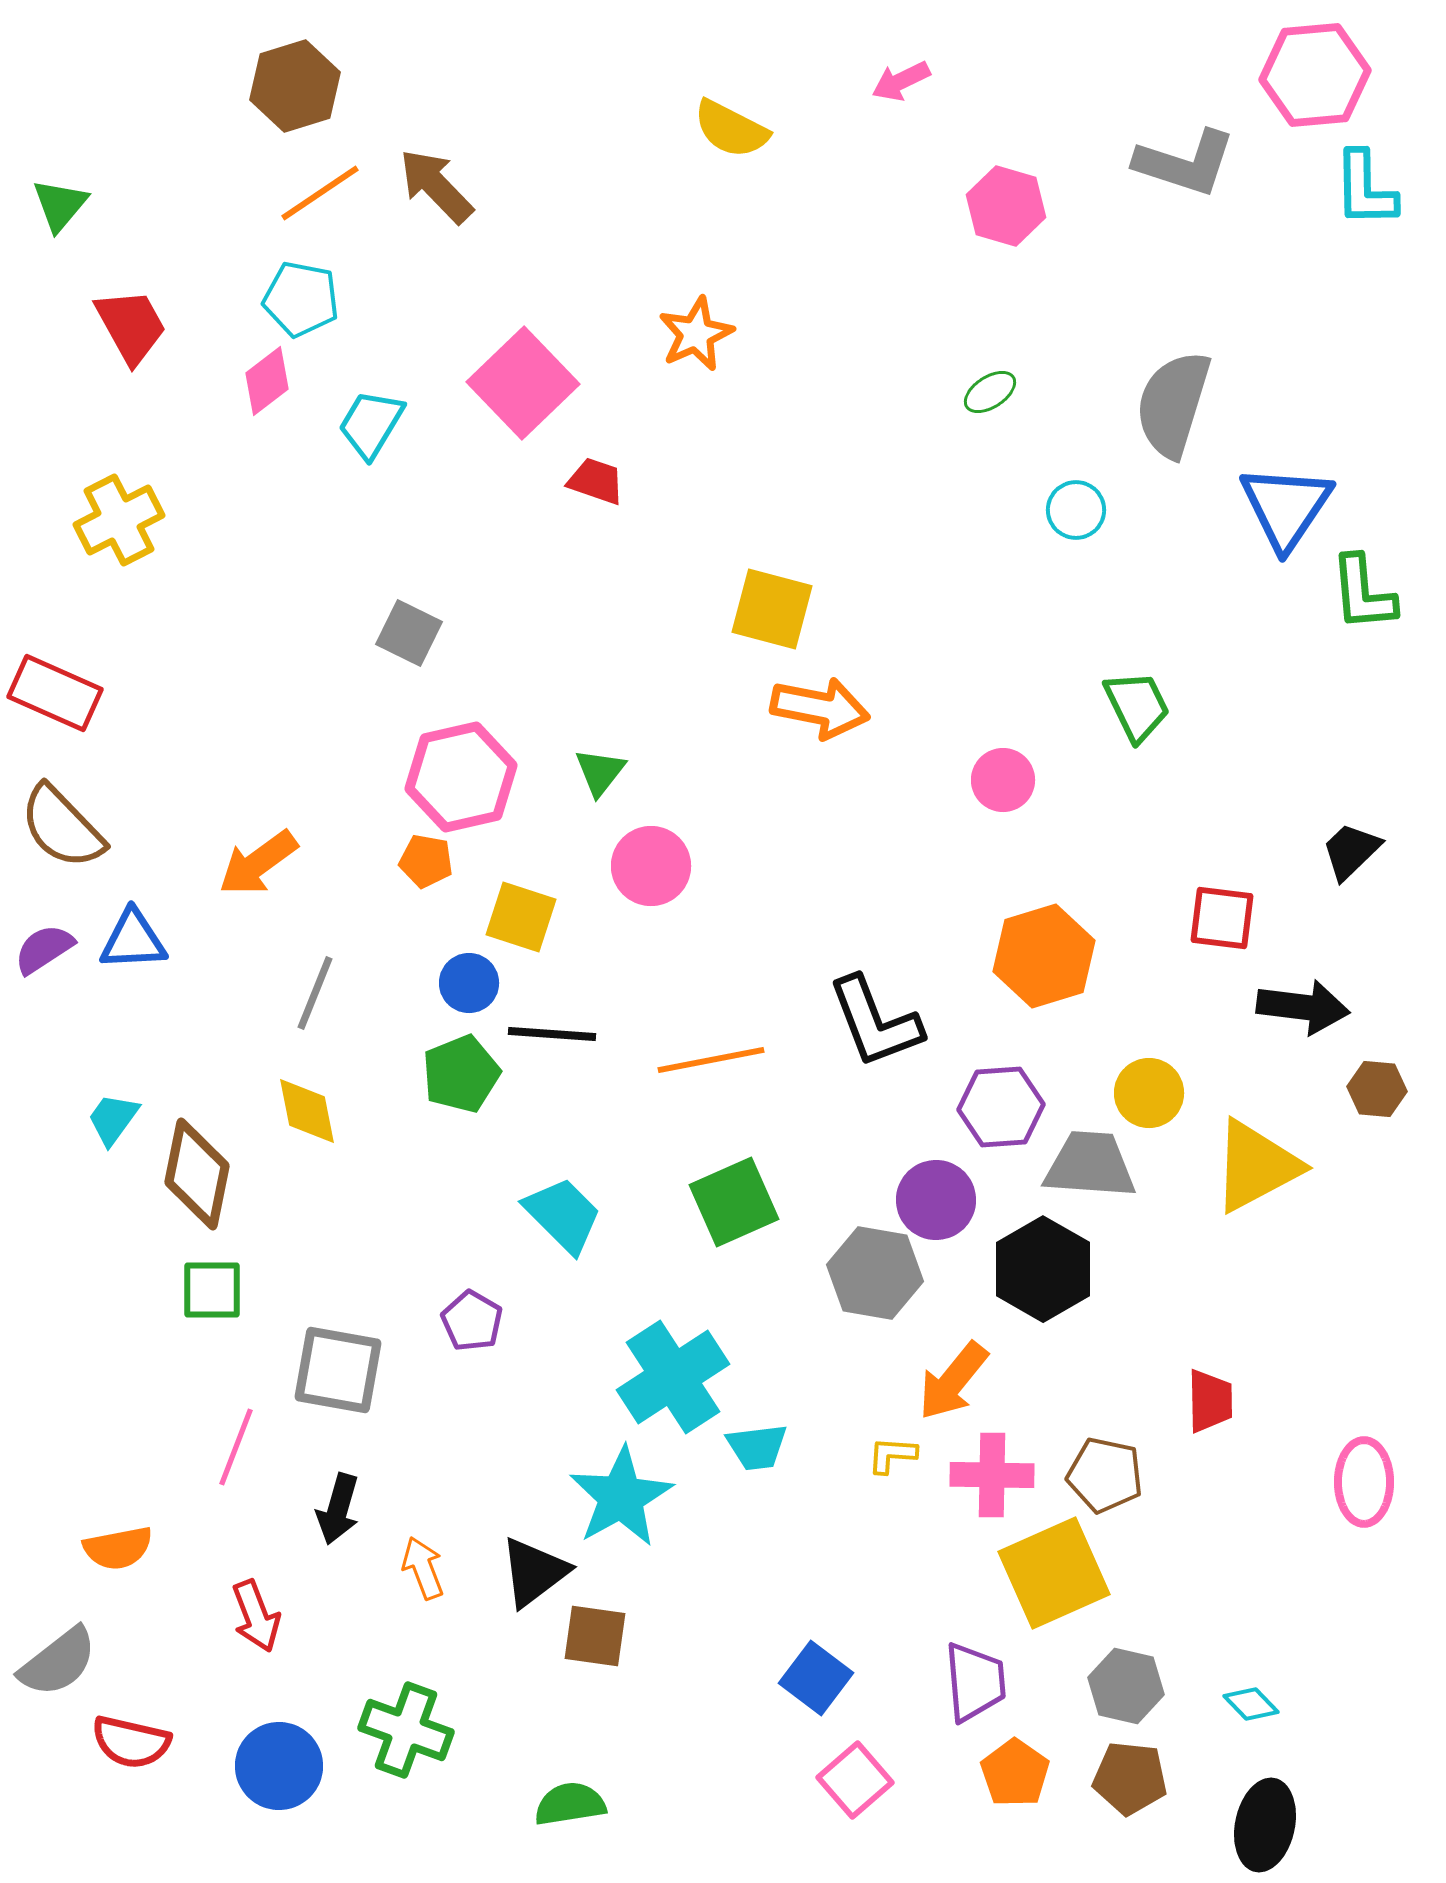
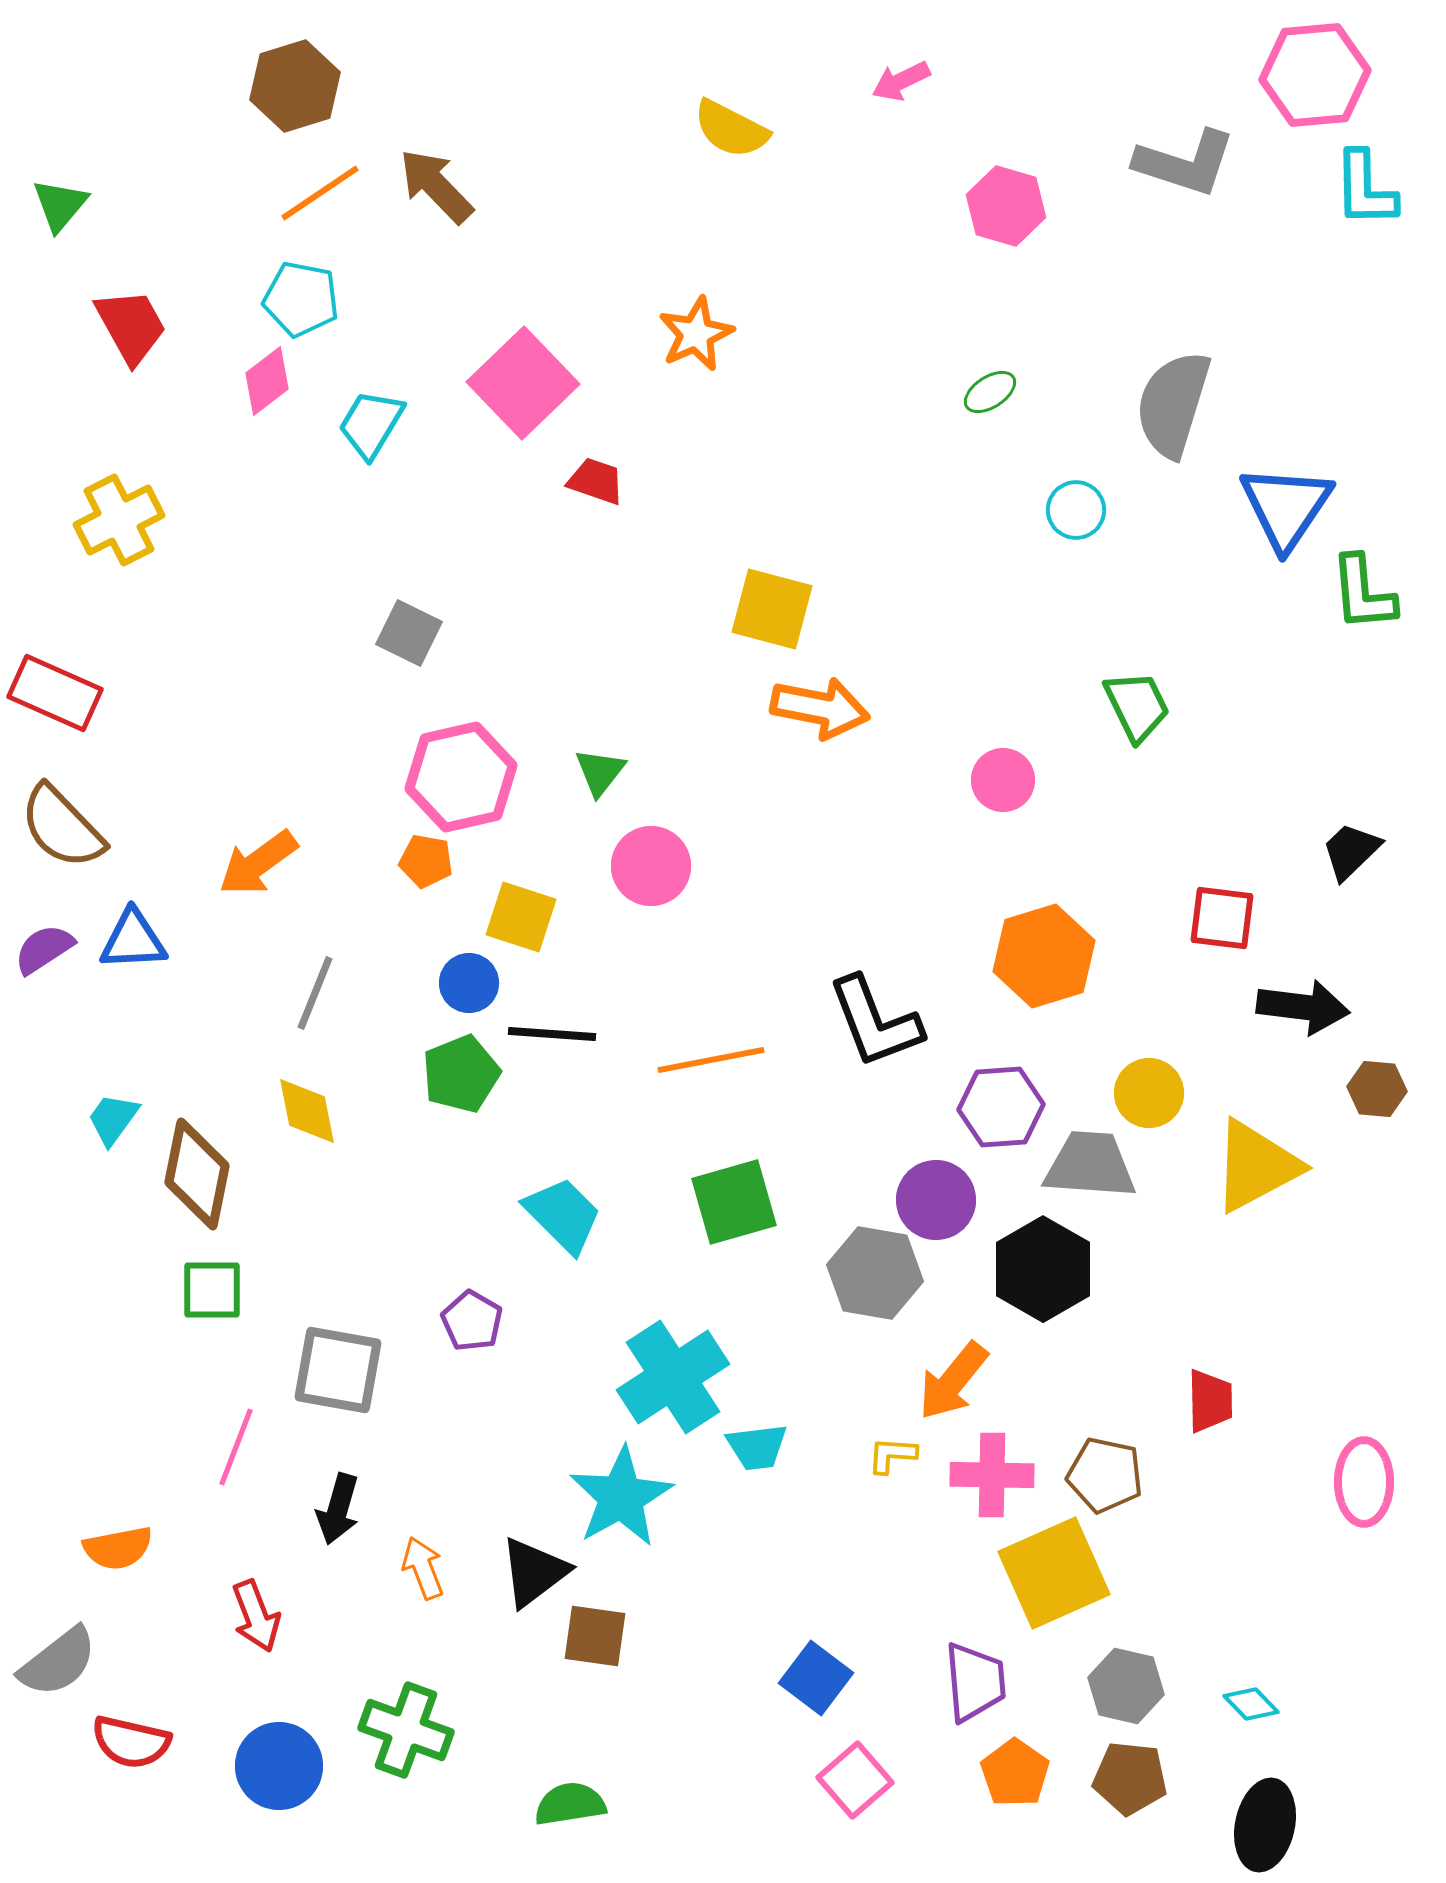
green square at (734, 1202): rotated 8 degrees clockwise
